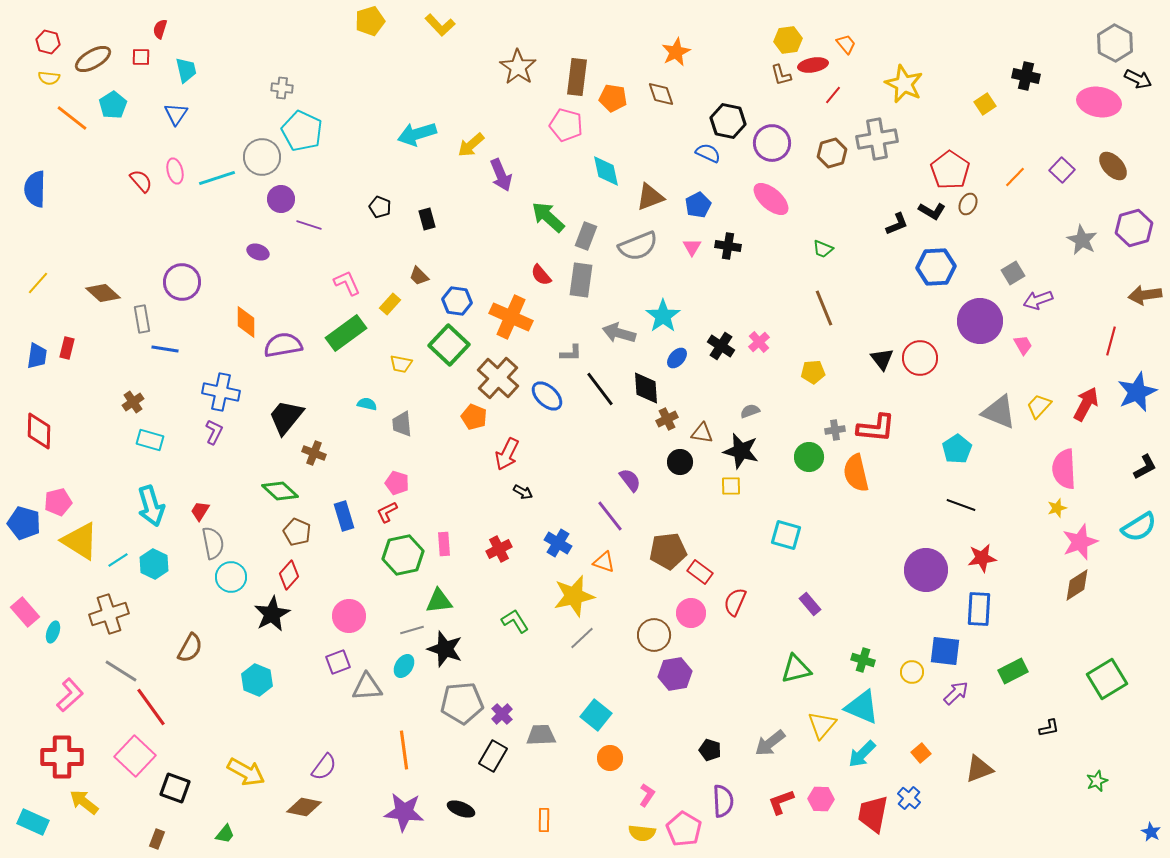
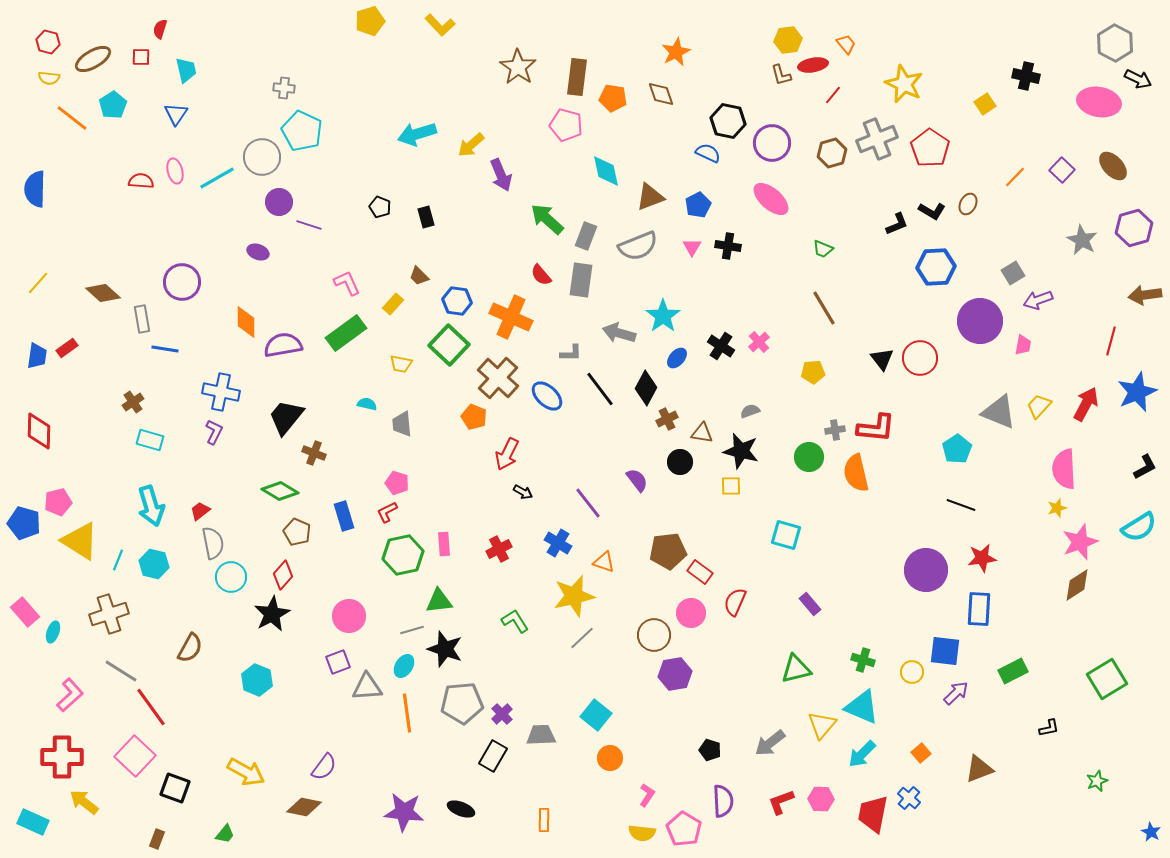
gray cross at (282, 88): moved 2 px right
gray cross at (877, 139): rotated 12 degrees counterclockwise
red pentagon at (950, 170): moved 20 px left, 22 px up
cyan line at (217, 178): rotated 12 degrees counterclockwise
red semicircle at (141, 181): rotated 45 degrees counterclockwise
purple circle at (281, 199): moved 2 px left, 3 px down
green arrow at (548, 217): moved 1 px left, 2 px down
black rectangle at (427, 219): moved 1 px left, 2 px up
yellow rectangle at (390, 304): moved 3 px right
brown line at (824, 308): rotated 9 degrees counterclockwise
pink trapezoid at (1023, 345): rotated 40 degrees clockwise
red rectangle at (67, 348): rotated 40 degrees clockwise
black diamond at (646, 388): rotated 32 degrees clockwise
purple semicircle at (630, 480): moved 7 px right
green diamond at (280, 491): rotated 12 degrees counterclockwise
red trapezoid at (200, 511): rotated 20 degrees clockwise
purple line at (610, 516): moved 22 px left, 13 px up
cyan line at (118, 560): rotated 35 degrees counterclockwise
cyan hexagon at (154, 564): rotated 12 degrees counterclockwise
red diamond at (289, 575): moved 6 px left
orange line at (404, 750): moved 3 px right, 37 px up
